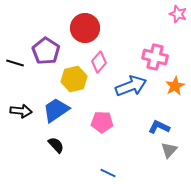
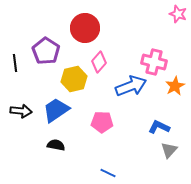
pink cross: moved 1 px left, 5 px down
black line: rotated 66 degrees clockwise
black semicircle: rotated 36 degrees counterclockwise
